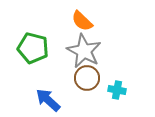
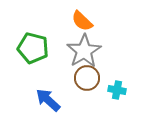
gray star: rotated 12 degrees clockwise
